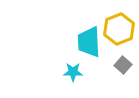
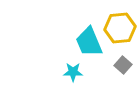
yellow hexagon: moved 1 px right, 1 px up; rotated 16 degrees clockwise
cyan trapezoid: rotated 20 degrees counterclockwise
